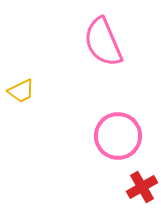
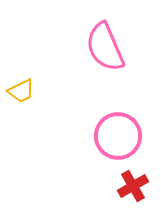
pink semicircle: moved 2 px right, 5 px down
red cross: moved 9 px left, 1 px up
